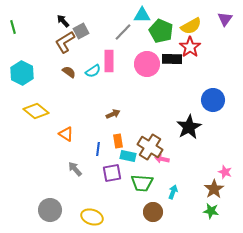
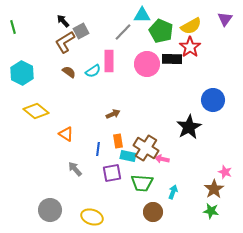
brown cross: moved 4 px left, 1 px down
